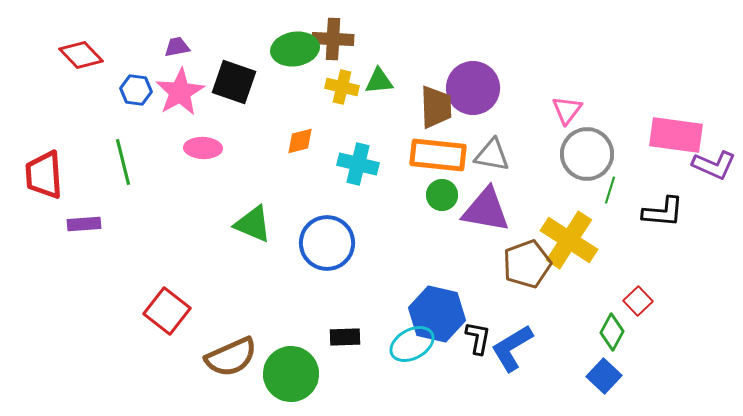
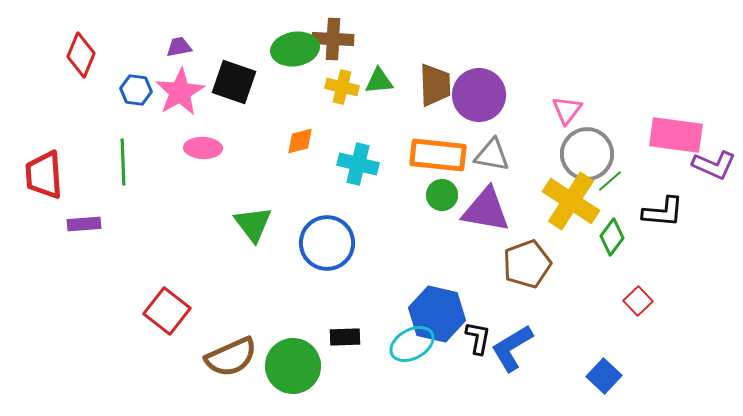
purple trapezoid at (177, 47): moved 2 px right
red diamond at (81, 55): rotated 66 degrees clockwise
purple circle at (473, 88): moved 6 px right, 7 px down
brown trapezoid at (436, 107): moved 1 px left, 22 px up
green line at (123, 162): rotated 12 degrees clockwise
green line at (610, 190): moved 9 px up; rotated 32 degrees clockwise
green triangle at (253, 224): rotated 30 degrees clockwise
yellow cross at (569, 240): moved 2 px right, 39 px up
green diamond at (612, 332): moved 95 px up; rotated 9 degrees clockwise
green circle at (291, 374): moved 2 px right, 8 px up
